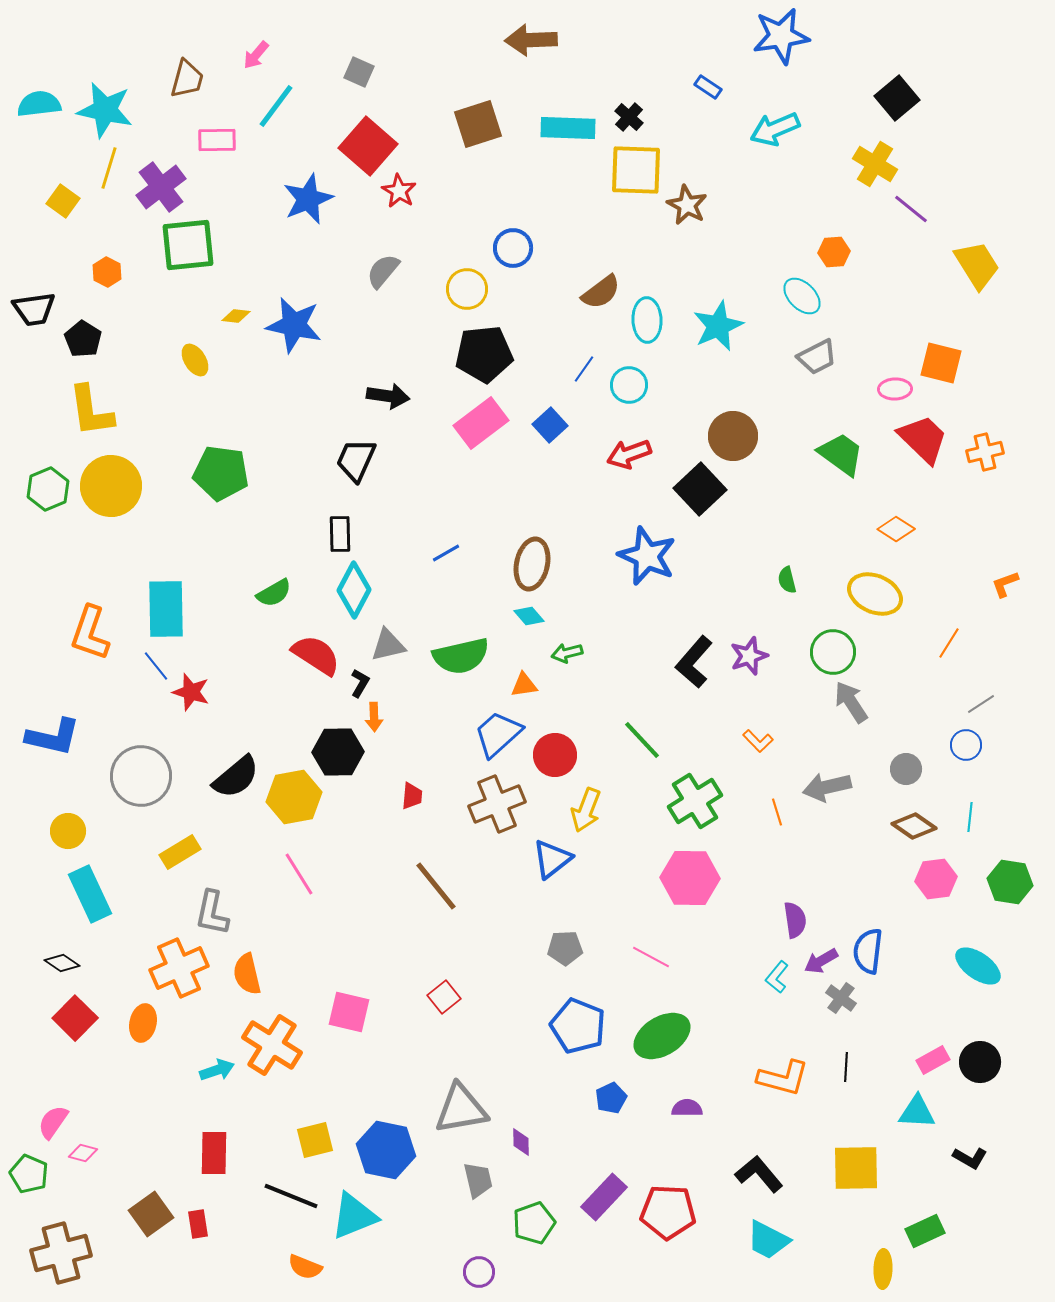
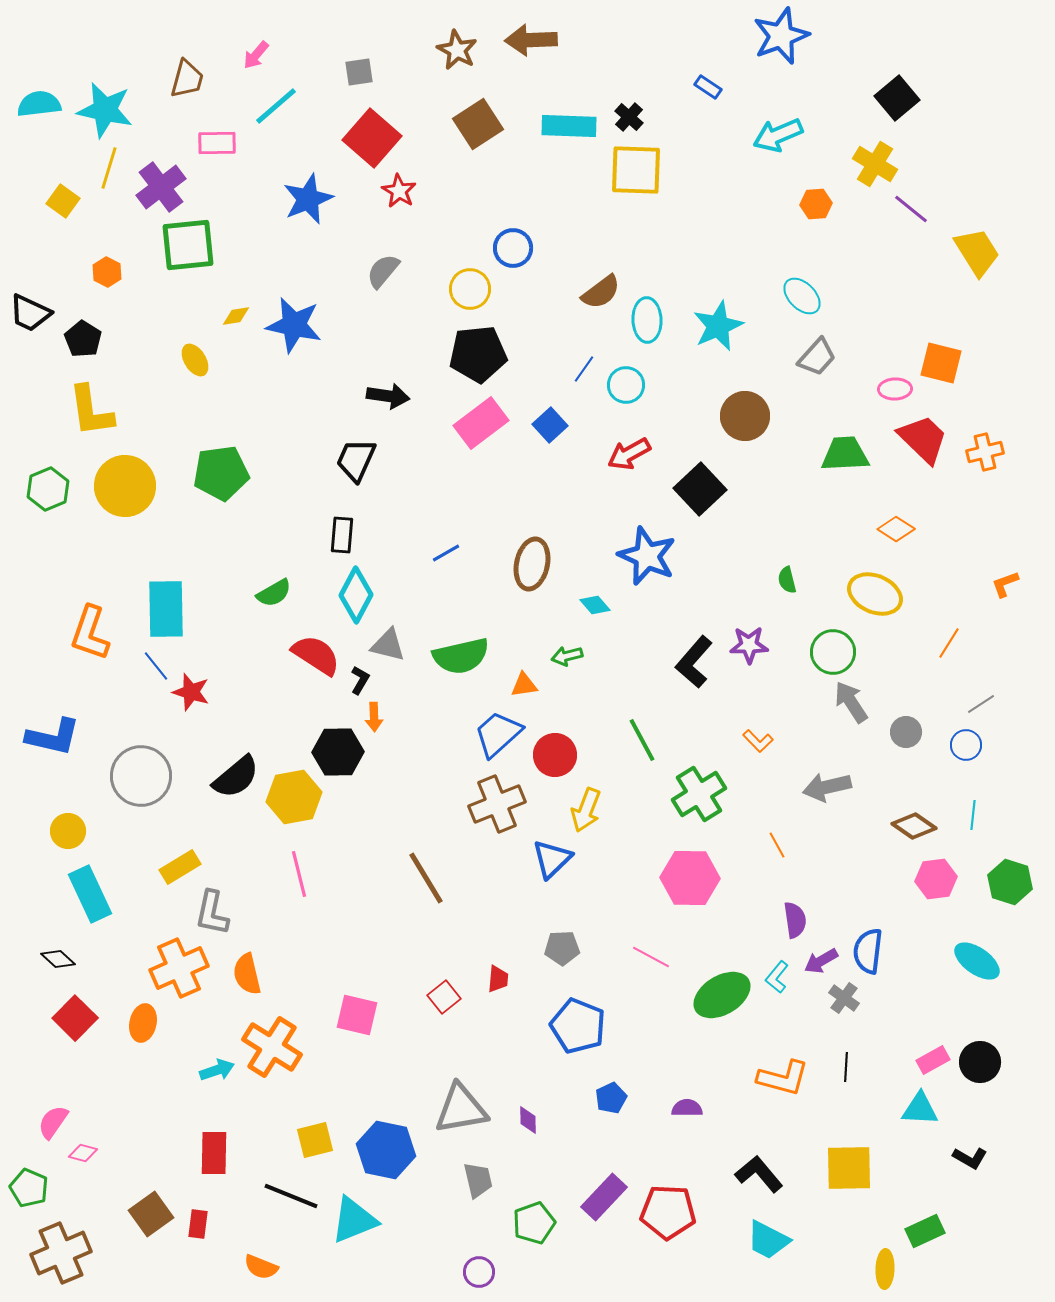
blue star at (781, 36): rotated 12 degrees counterclockwise
gray square at (359, 72): rotated 32 degrees counterclockwise
cyan line at (276, 106): rotated 12 degrees clockwise
brown square at (478, 124): rotated 15 degrees counterclockwise
cyan rectangle at (568, 128): moved 1 px right, 2 px up
cyan arrow at (775, 129): moved 3 px right, 6 px down
pink rectangle at (217, 140): moved 3 px down
red square at (368, 146): moved 4 px right, 8 px up
brown star at (687, 205): moved 230 px left, 155 px up
orange hexagon at (834, 252): moved 18 px left, 48 px up
yellow trapezoid at (977, 265): moved 13 px up
yellow circle at (467, 289): moved 3 px right
black trapezoid at (34, 309): moved 4 px left, 4 px down; rotated 33 degrees clockwise
yellow diamond at (236, 316): rotated 16 degrees counterclockwise
black pentagon at (484, 354): moved 6 px left
gray trapezoid at (817, 357): rotated 21 degrees counterclockwise
cyan circle at (629, 385): moved 3 px left
brown circle at (733, 436): moved 12 px right, 20 px up
red arrow at (629, 454): rotated 9 degrees counterclockwise
green trapezoid at (841, 454): moved 4 px right; rotated 39 degrees counterclockwise
green pentagon at (221, 473): rotated 16 degrees counterclockwise
yellow circle at (111, 486): moved 14 px right
black rectangle at (340, 534): moved 2 px right, 1 px down; rotated 6 degrees clockwise
cyan diamond at (354, 590): moved 2 px right, 5 px down
cyan diamond at (529, 616): moved 66 px right, 11 px up
gray triangle at (388, 645): rotated 27 degrees clockwise
green arrow at (567, 653): moved 3 px down
purple star at (749, 656): moved 11 px up; rotated 18 degrees clockwise
black L-shape at (360, 683): moved 3 px up
green line at (642, 740): rotated 15 degrees clockwise
gray circle at (906, 769): moved 37 px up
red trapezoid at (412, 796): moved 86 px right, 183 px down
green cross at (695, 801): moved 4 px right, 7 px up
orange line at (777, 812): moved 33 px down; rotated 12 degrees counterclockwise
cyan line at (970, 817): moved 3 px right, 2 px up
yellow rectangle at (180, 852): moved 15 px down
blue triangle at (552, 859): rotated 6 degrees counterclockwise
pink line at (299, 874): rotated 18 degrees clockwise
green hexagon at (1010, 882): rotated 9 degrees clockwise
brown line at (436, 886): moved 10 px left, 8 px up; rotated 8 degrees clockwise
gray pentagon at (565, 948): moved 3 px left
black diamond at (62, 963): moved 4 px left, 4 px up; rotated 8 degrees clockwise
cyan ellipse at (978, 966): moved 1 px left, 5 px up
gray cross at (841, 998): moved 3 px right
pink square at (349, 1012): moved 8 px right, 3 px down
green ellipse at (662, 1036): moved 60 px right, 41 px up
orange cross at (272, 1045): moved 2 px down
cyan triangle at (917, 1112): moved 3 px right, 3 px up
purple diamond at (521, 1142): moved 7 px right, 22 px up
yellow square at (856, 1168): moved 7 px left
green pentagon at (29, 1174): moved 14 px down
cyan triangle at (354, 1216): moved 4 px down
red rectangle at (198, 1224): rotated 16 degrees clockwise
brown cross at (61, 1253): rotated 8 degrees counterclockwise
orange semicircle at (305, 1267): moved 44 px left
yellow ellipse at (883, 1269): moved 2 px right
